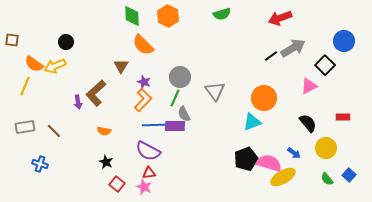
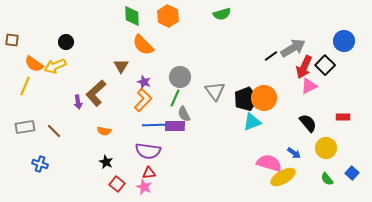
red arrow at (280, 18): moved 24 px right, 49 px down; rotated 45 degrees counterclockwise
purple semicircle at (148, 151): rotated 20 degrees counterclockwise
black pentagon at (246, 159): moved 60 px up
blue square at (349, 175): moved 3 px right, 2 px up
